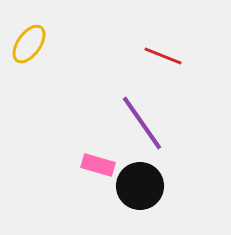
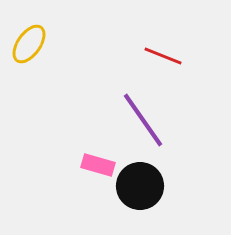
purple line: moved 1 px right, 3 px up
